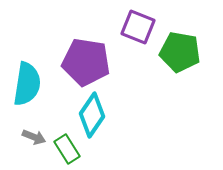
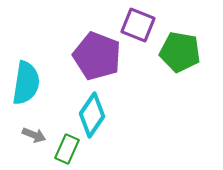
purple square: moved 2 px up
purple pentagon: moved 11 px right, 6 px up; rotated 12 degrees clockwise
cyan semicircle: moved 1 px left, 1 px up
gray arrow: moved 2 px up
green rectangle: rotated 56 degrees clockwise
